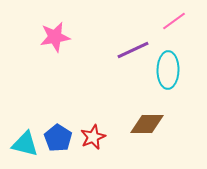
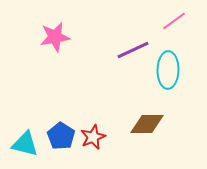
blue pentagon: moved 3 px right, 2 px up
